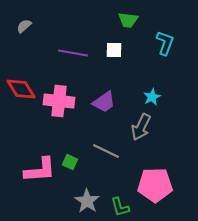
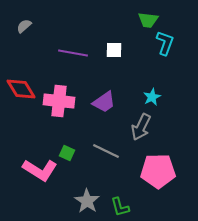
green trapezoid: moved 20 px right
green square: moved 3 px left, 9 px up
pink L-shape: rotated 36 degrees clockwise
pink pentagon: moved 3 px right, 14 px up
